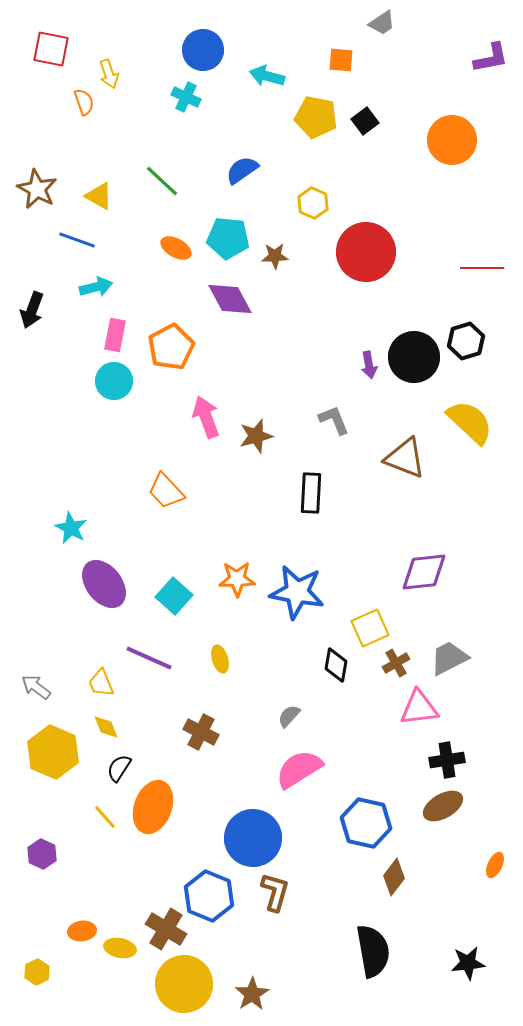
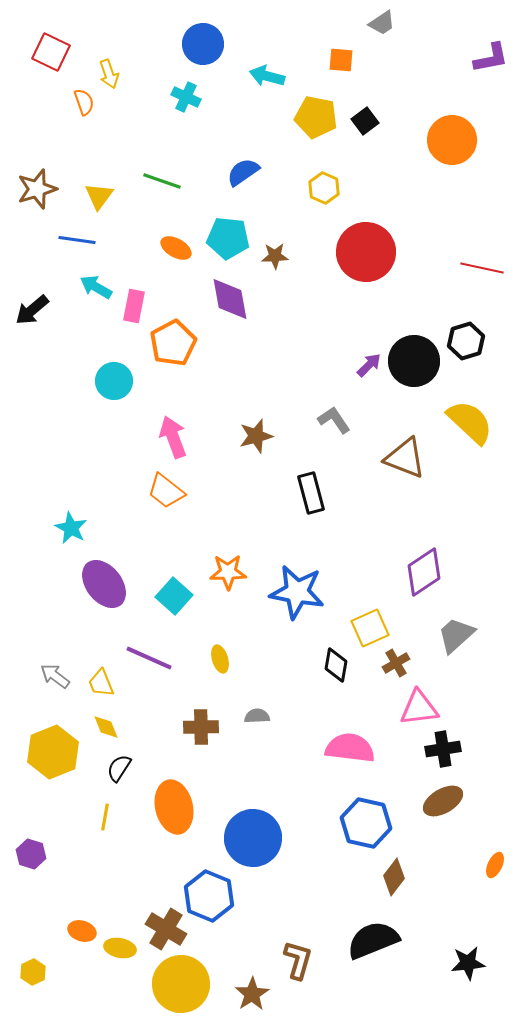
red square at (51, 49): moved 3 px down; rotated 15 degrees clockwise
blue circle at (203, 50): moved 6 px up
blue semicircle at (242, 170): moved 1 px right, 2 px down
green line at (162, 181): rotated 24 degrees counterclockwise
brown star at (37, 189): rotated 27 degrees clockwise
yellow triangle at (99, 196): rotated 36 degrees clockwise
yellow hexagon at (313, 203): moved 11 px right, 15 px up
blue line at (77, 240): rotated 12 degrees counterclockwise
red line at (482, 268): rotated 12 degrees clockwise
cyan arrow at (96, 287): rotated 136 degrees counterclockwise
purple diamond at (230, 299): rotated 18 degrees clockwise
black arrow at (32, 310): rotated 30 degrees clockwise
pink rectangle at (115, 335): moved 19 px right, 29 px up
orange pentagon at (171, 347): moved 2 px right, 4 px up
black circle at (414, 357): moved 4 px down
purple arrow at (369, 365): rotated 124 degrees counterclockwise
pink arrow at (206, 417): moved 33 px left, 20 px down
gray L-shape at (334, 420): rotated 12 degrees counterclockwise
orange trapezoid at (166, 491): rotated 9 degrees counterclockwise
black rectangle at (311, 493): rotated 18 degrees counterclockwise
purple diamond at (424, 572): rotated 27 degrees counterclockwise
orange star at (237, 579): moved 9 px left, 7 px up
gray trapezoid at (449, 658): moved 7 px right, 23 px up; rotated 15 degrees counterclockwise
gray arrow at (36, 687): moved 19 px right, 11 px up
gray semicircle at (289, 716): moved 32 px left; rotated 45 degrees clockwise
brown cross at (201, 732): moved 5 px up; rotated 28 degrees counterclockwise
yellow hexagon at (53, 752): rotated 15 degrees clockwise
black cross at (447, 760): moved 4 px left, 11 px up
pink semicircle at (299, 769): moved 51 px right, 21 px up; rotated 39 degrees clockwise
brown ellipse at (443, 806): moved 5 px up
orange ellipse at (153, 807): moved 21 px right; rotated 33 degrees counterclockwise
yellow line at (105, 817): rotated 52 degrees clockwise
purple hexagon at (42, 854): moved 11 px left; rotated 8 degrees counterclockwise
brown L-shape at (275, 892): moved 23 px right, 68 px down
orange ellipse at (82, 931): rotated 24 degrees clockwise
black semicircle at (373, 951): moved 11 px up; rotated 102 degrees counterclockwise
yellow hexagon at (37, 972): moved 4 px left
yellow circle at (184, 984): moved 3 px left
